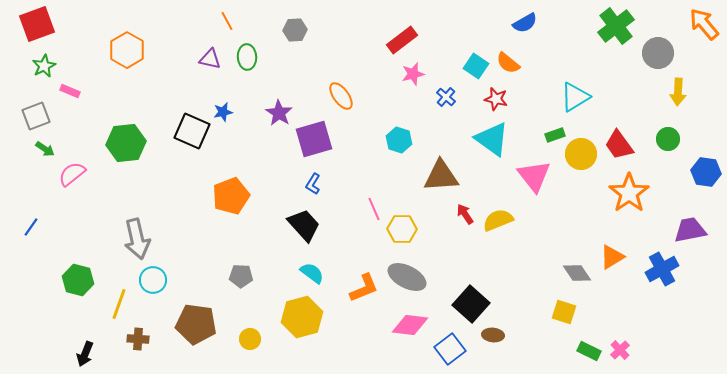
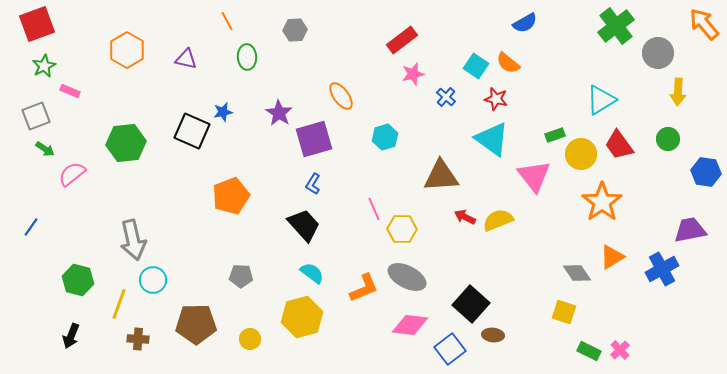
purple triangle at (210, 59): moved 24 px left
cyan triangle at (575, 97): moved 26 px right, 3 px down
cyan hexagon at (399, 140): moved 14 px left, 3 px up; rotated 25 degrees clockwise
orange star at (629, 193): moved 27 px left, 9 px down
red arrow at (465, 214): moved 3 px down; rotated 30 degrees counterclockwise
gray arrow at (137, 239): moved 4 px left, 1 px down
brown pentagon at (196, 324): rotated 9 degrees counterclockwise
black arrow at (85, 354): moved 14 px left, 18 px up
